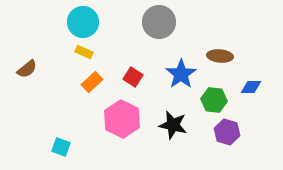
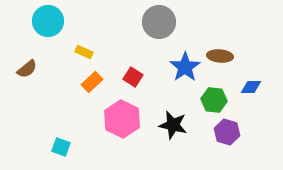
cyan circle: moved 35 px left, 1 px up
blue star: moved 4 px right, 7 px up
